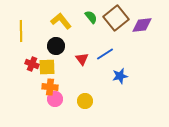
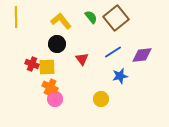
purple diamond: moved 30 px down
yellow line: moved 5 px left, 14 px up
black circle: moved 1 px right, 2 px up
blue line: moved 8 px right, 2 px up
orange cross: rotated 21 degrees clockwise
yellow circle: moved 16 px right, 2 px up
